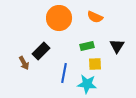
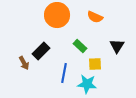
orange circle: moved 2 px left, 3 px up
green rectangle: moved 7 px left; rotated 56 degrees clockwise
